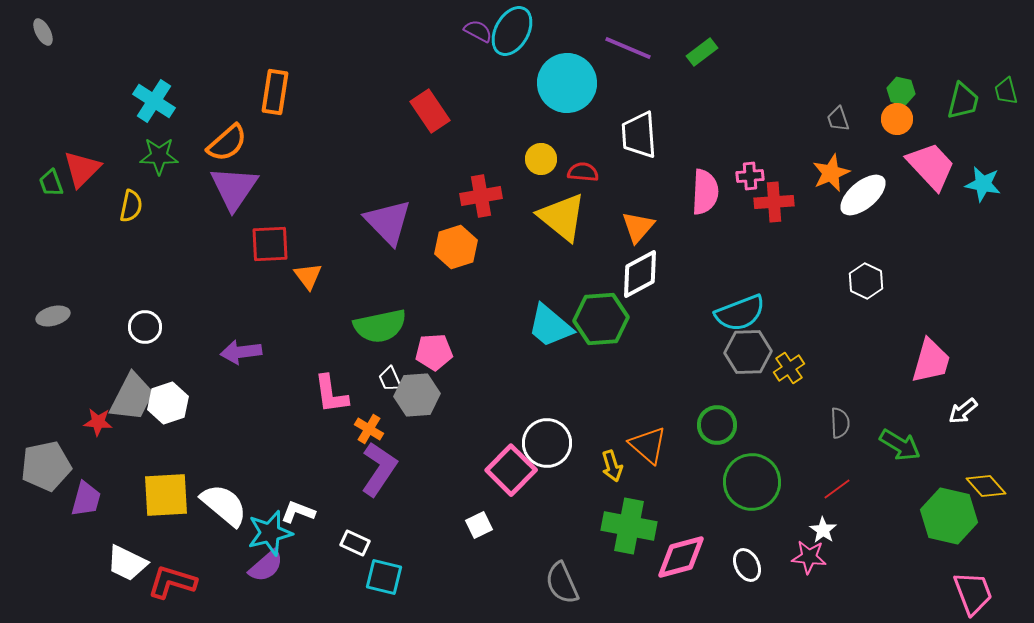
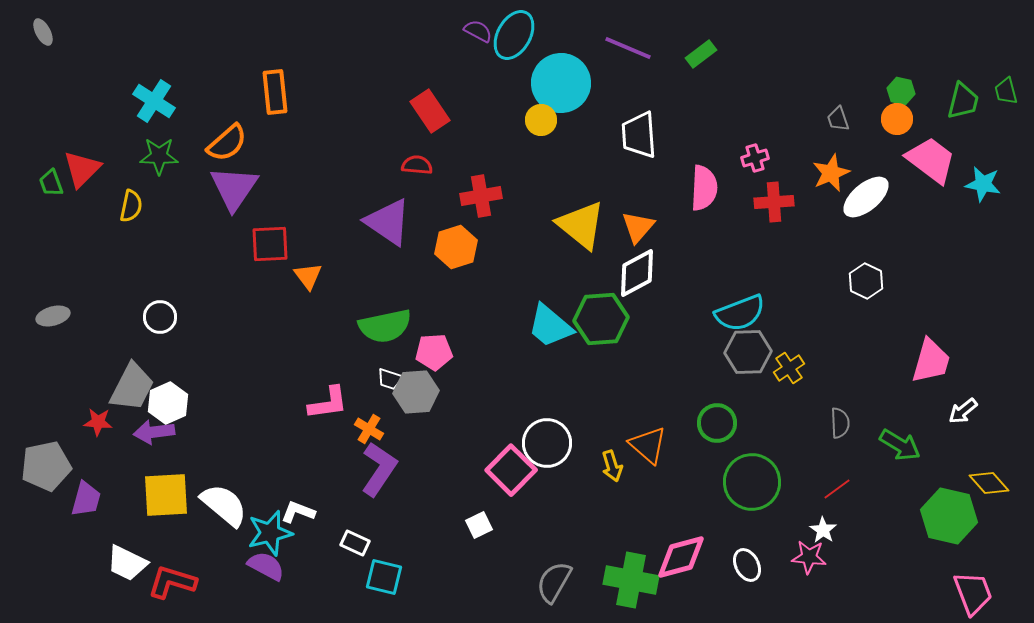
cyan ellipse at (512, 31): moved 2 px right, 4 px down
green rectangle at (702, 52): moved 1 px left, 2 px down
cyan circle at (567, 83): moved 6 px left
orange rectangle at (275, 92): rotated 15 degrees counterclockwise
yellow circle at (541, 159): moved 39 px up
pink trapezoid at (931, 166): moved 6 px up; rotated 10 degrees counterclockwise
red semicircle at (583, 172): moved 166 px left, 7 px up
pink cross at (750, 176): moved 5 px right, 18 px up; rotated 12 degrees counterclockwise
pink semicircle at (705, 192): moved 1 px left, 4 px up
white ellipse at (863, 195): moved 3 px right, 2 px down
yellow triangle at (562, 217): moved 19 px right, 8 px down
purple triangle at (388, 222): rotated 12 degrees counterclockwise
white diamond at (640, 274): moved 3 px left, 1 px up
green semicircle at (380, 326): moved 5 px right
white circle at (145, 327): moved 15 px right, 10 px up
purple arrow at (241, 352): moved 87 px left, 80 px down
white trapezoid at (390, 379): rotated 48 degrees counterclockwise
pink L-shape at (331, 394): moved 3 px left, 9 px down; rotated 90 degrees counterclockwise
gray hexagon at (417, 395): moved 1 px left, 3 px up
gray trapezoid at (132, 397): moved 10 px up
white hexagon at (168, 403): rotated 6 degrees counterclockwise
green circle at (717, 425): moved 2 px up
yellow diamond at (986, 486): moved 3 px right, 3 px up
green cross at (629, 526): moved 2 px right, 54 px down
purple semicircle at (266, 566): rotated 111 degrees counterclockwise
gray semicircle at (562, 583): moved 8 px left, 1 px up; rotated 54 degrees clockwise
